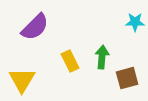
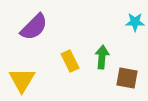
purple semicircle: moved 1 px left
brown square: rotated 25 degrees clockwise
